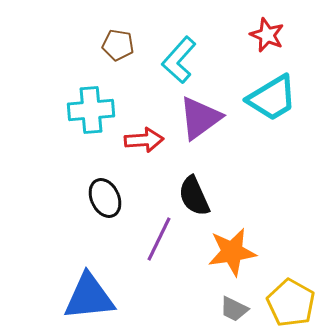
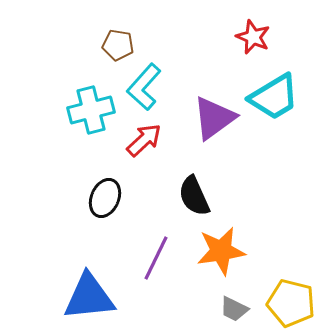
red star: moved 14 px left, 2 px down
cyan L-shape: moved 35 px left, 27 px down
cyan trapezoid: moved 2 px right, 1 px up
cyan cross: rotated 9 degrees counterclockwise
purple triangle: moved 14 px right
red arrow: rotated 39 degrees counterclockwise
black ellipse: rotated 48 degrees clockwise
purple line: moved 3 px left, 19 px down
orange star: moved 11 px left, 1 px up
yellow pentagon: rotated 15 degrees counterclockwise
